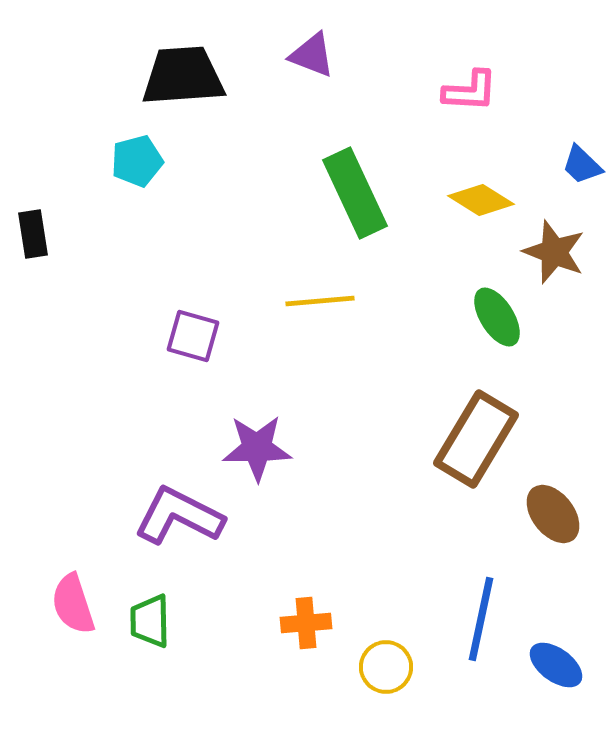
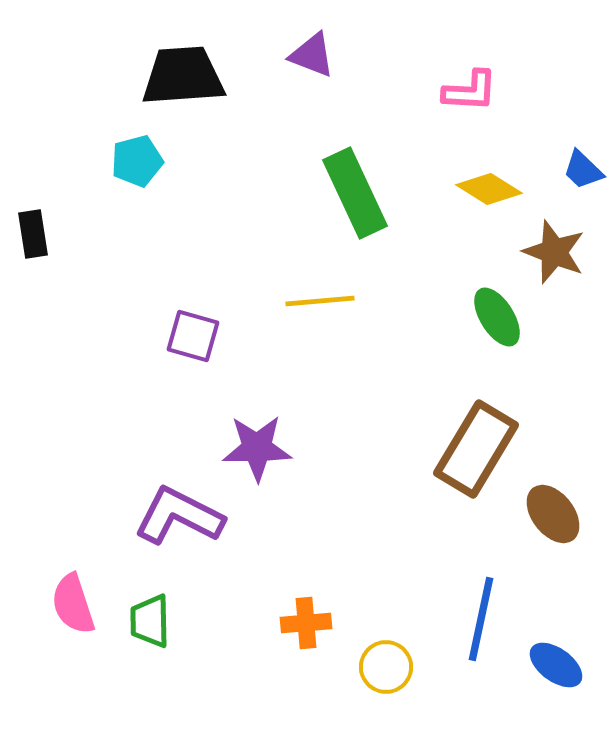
blue trapezoid: moved 1 px right, 5 px down
yellow diamond: moved 8 px right, 11 px up
brown rectangle: moved 10 px down
